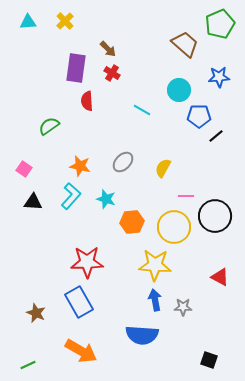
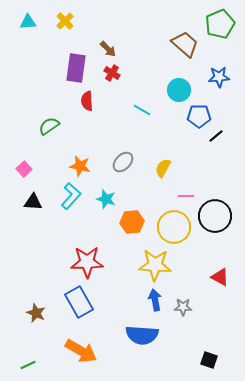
pink square: rotated 14 degrees clockwise
